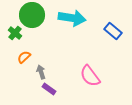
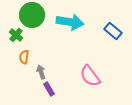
cyan arrow: moved 2 px left, 4 px down
green cross: moved 1 px right, 2 px down
orange semicircle: rotated 40 degrees counterclockwise
purple rectangle: rotated 24 degrees clockwise
